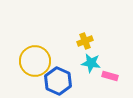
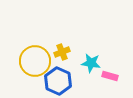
yellow cross: moved 23 px left, 11 px down
